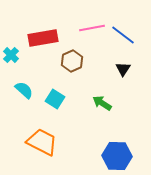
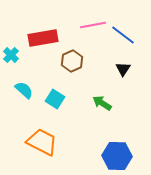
pink line: moved 1 px right, 3 px up
